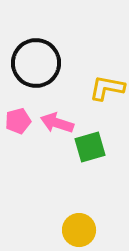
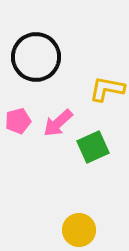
black circle: moved 6 px up
yellow L-shape: moved 1 px down
pink arrow: moved 1 px right; rotated 60 degrees counterclockwise
green square: moved 3 px right; rotated 8 degrees counterclockwise
